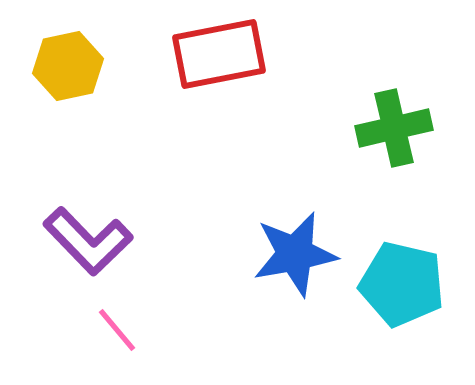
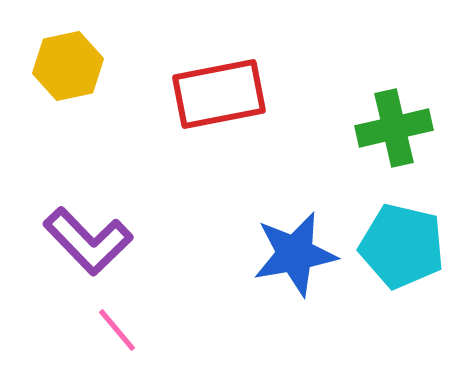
red rectangle: moved 40 px down
cyan pentagon: moved 38 px up
